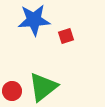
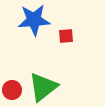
red square: rotated 14 degrees clockwise
red circle: moved 1 px up
